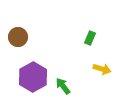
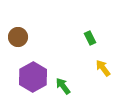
green rectangle: rotated 48 degrees counterclockwise
yellow arrow: moved 1 px right, 1 px up; rotated 144 degrees counterclockwise
